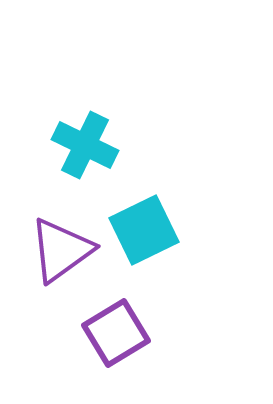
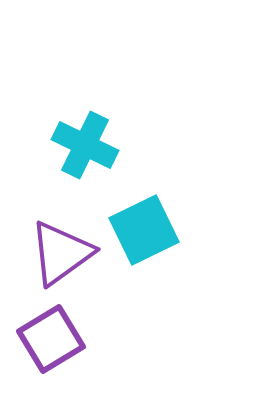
purple triangle: moved 3 px down
purple square: moved 65 px left, 6 px down
